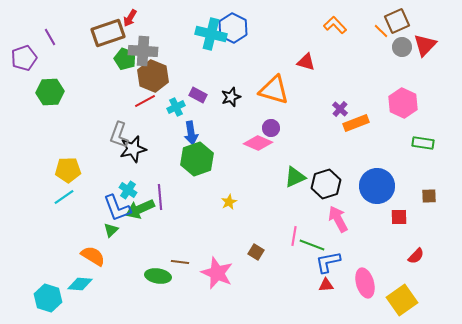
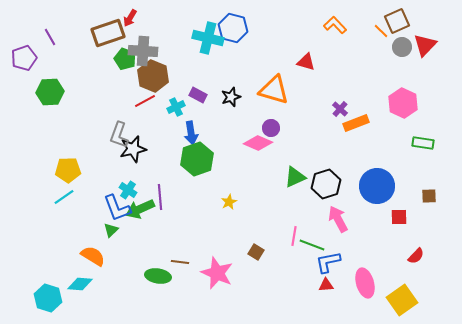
blue hexagon at (233, 28): rotated 12 degrees counterclockwise
cyan cross at (211, 34): moved 3 px left, 4 px down
